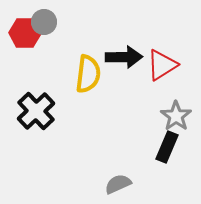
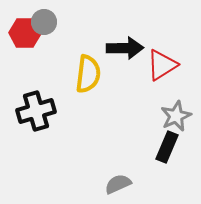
black arrow: moved 1 px right, 9 px up
black cross: rotated 27 degrees clockwise
gray star: rotated 12 degrees clockwise
